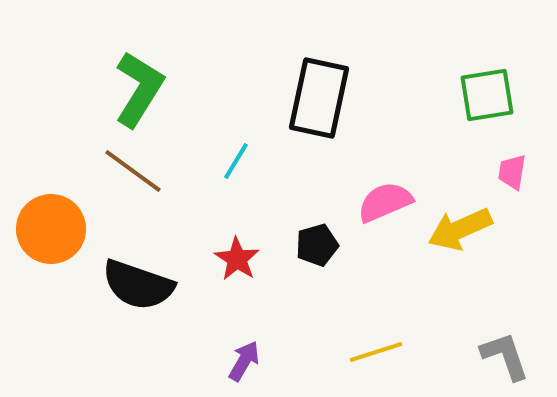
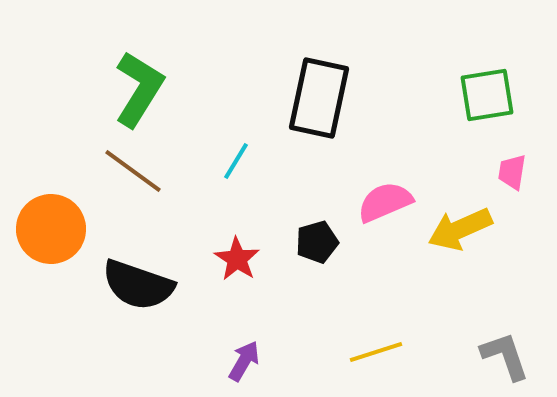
black pentagon: moved 3 px up
